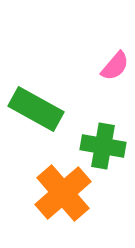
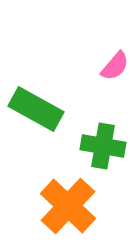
orange cross: moved 5 px right, 13 px down; rotated 6 degrees counterclockwise
